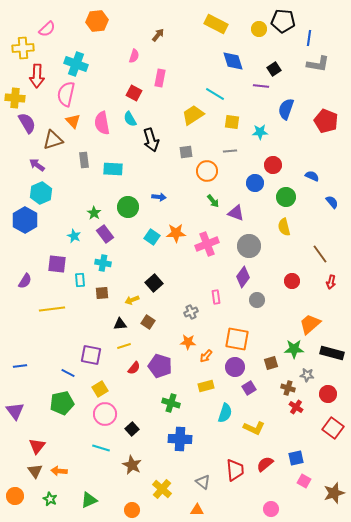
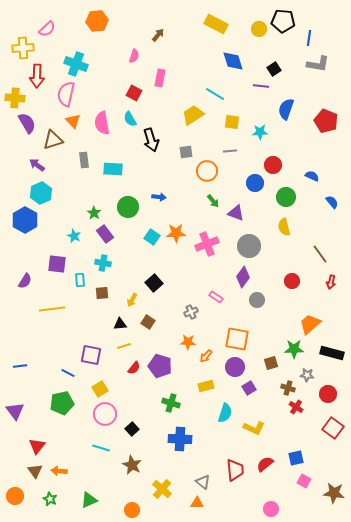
pink rectangle at (216, 297): rotated 48 degrees counterclockwise
yellow arrow at (132, 300): rotated 40 degrees counterclockwise
brown star at (334, 493): rotated 25 degrees clockwise
orange triangle at (197, 510): moved 7 px up
